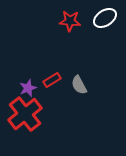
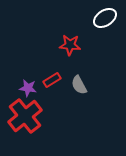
red star: moved 24 px down
purple star: rotated 30 degrees clockwise
red cross: moved 2 px down
